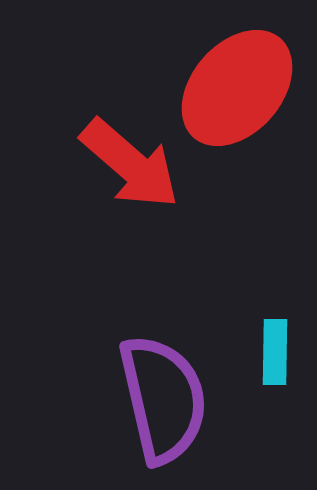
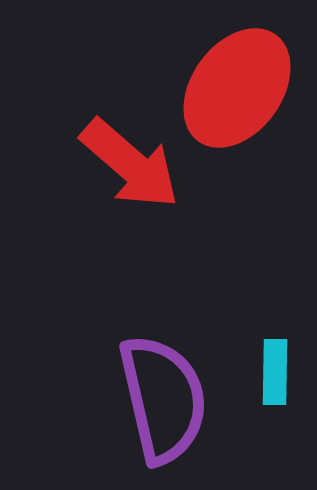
red ellipse: rotated 5 degrees counterclockwise
cyan rectangle: moved 20 px down
